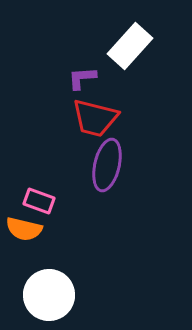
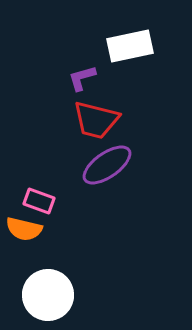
white rectangle: rotated 36 degrees clockwise
purple L-shape: rotated 12 degrees counterclockwise
red trapezoid: moved 1 px right, 2 px down
purple ellipse: rotated 42 degrees clockwise
white circle: moved 1 px left
